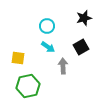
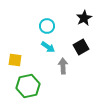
black star: rotated 14 degrees counterclockwise
yellow square: moved 3 px left, 2 px down
